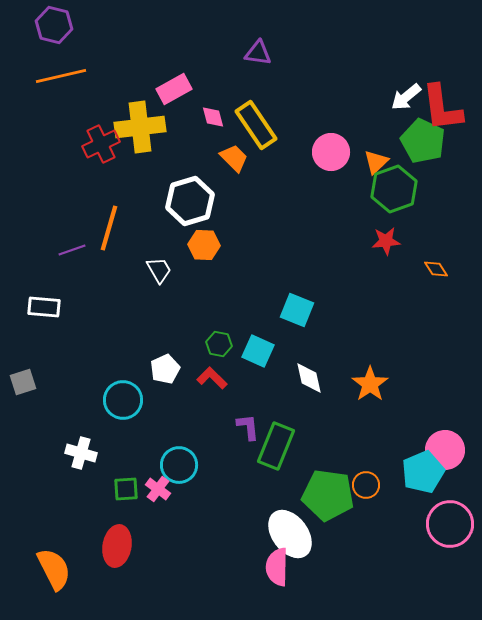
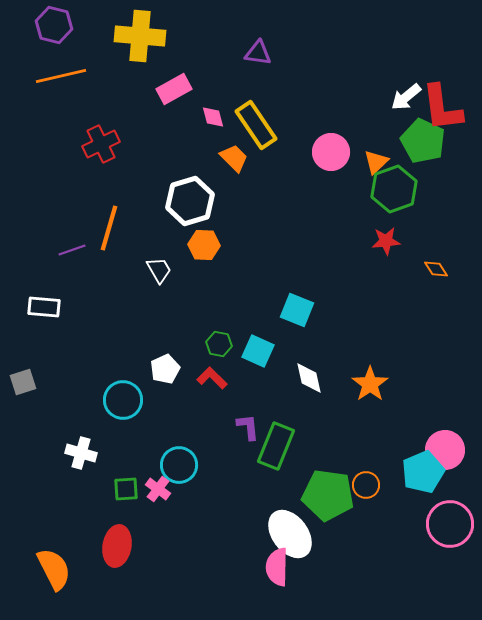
yellow cross at (140, 127): moved 91 px up; rotated 12 degrees clockwise
